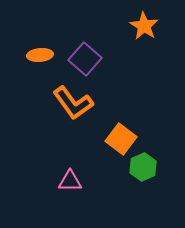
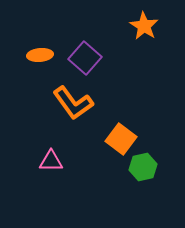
purple square: moved 1 px up
green hexagon: rotated 12 degrees clockwise
pink triangle: moved 19 px left, 20 px up
